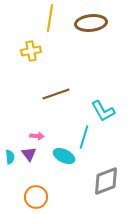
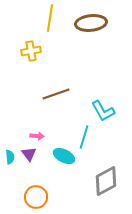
gray diamond: rotated 8 degrees counterclockwise
